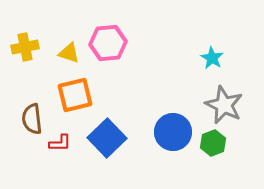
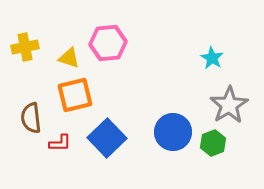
yellow triangle: moved 5 px down
gray star: moved 5 px right; rotated 15 degrees clockwise
brown semicircle: moved 1 px left, 1 px up
